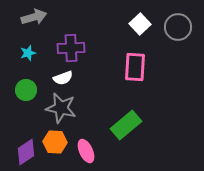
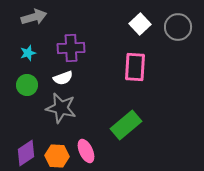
green circle: moved 1 px right, 5 px up
orange hexagon: moved 2 px right, 14 px down
purple diamond: moved 1 px down
